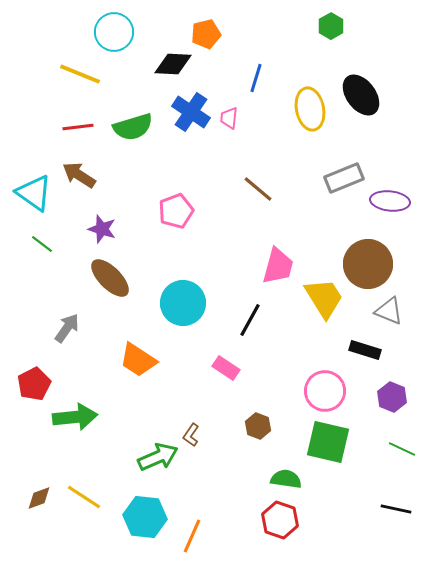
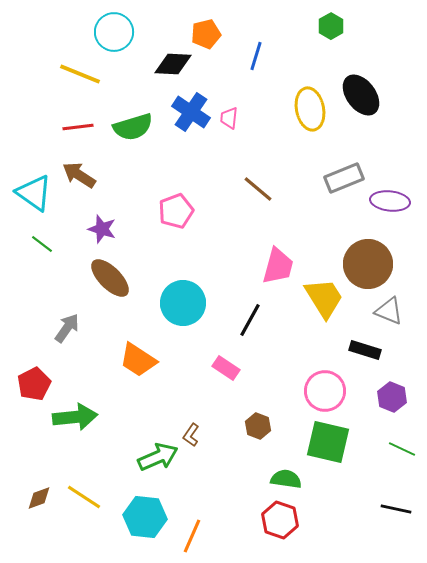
blue line at (256, 78): moved 22 px up
